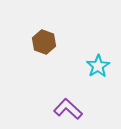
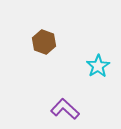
purple L-shape: moved 3 px left
